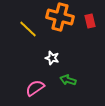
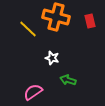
orange cross: moved 4 px left
pink semicircle: moved 2 px left, 4 px down
